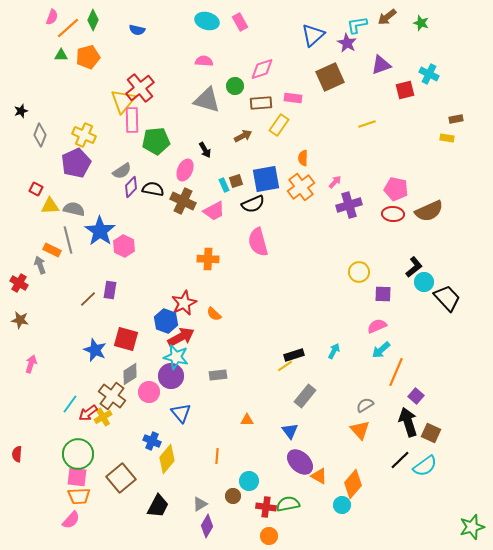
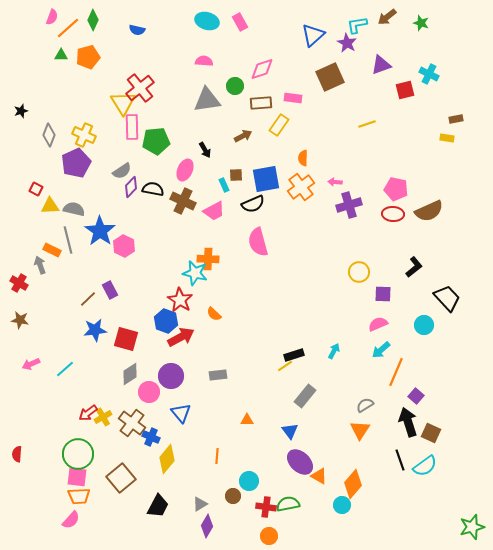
gray triangle at (207, 100): rotated 24 degrees counterclockwise
yellow triangle at (123, 101): moved 2 px down; rotated 12 degrees counterclockwise
pink rectangle at (132, 120): moved 7 px down
gray diamond at (40, 135): moved 9 px right
brown square at (236, 181): moved 6 px up; rotated 16 degrees clockwise
pink arrow at (335, 182): rotated 128 degrees counterclockwise
cyan circle at (424, 282): moved 43 px down
purple rectangle at (110, 290): rotated 36 degrees counterclockwise
red star at (184, 303): moved 4 px left, 3 px up; rotated 15 degrees counterclockwise
pink semicircle at (377, 326): moved 1 px right, 2 px up
blue star at (95, 350): moved 20 px up; rotated 30 degrees counterclockwise
cyan star at (176, 357): moved 19 px right, 84 px up
pink arrow at (31, 364): rotated 132 degrees counterclockwise
brown cross at (112, 396): moved 20 px right, 27 px down
cyan line at (70, 404): moved 5 px left, 35 px up; rotated 12 degrees clockwise
orange triangle at (360, 430): rotated 15 degrees clockwise
blue cross at (152, 441): moved 1 px left, 4 px up
black line at (400, 460): rotated 65 degrees counterclockwise
